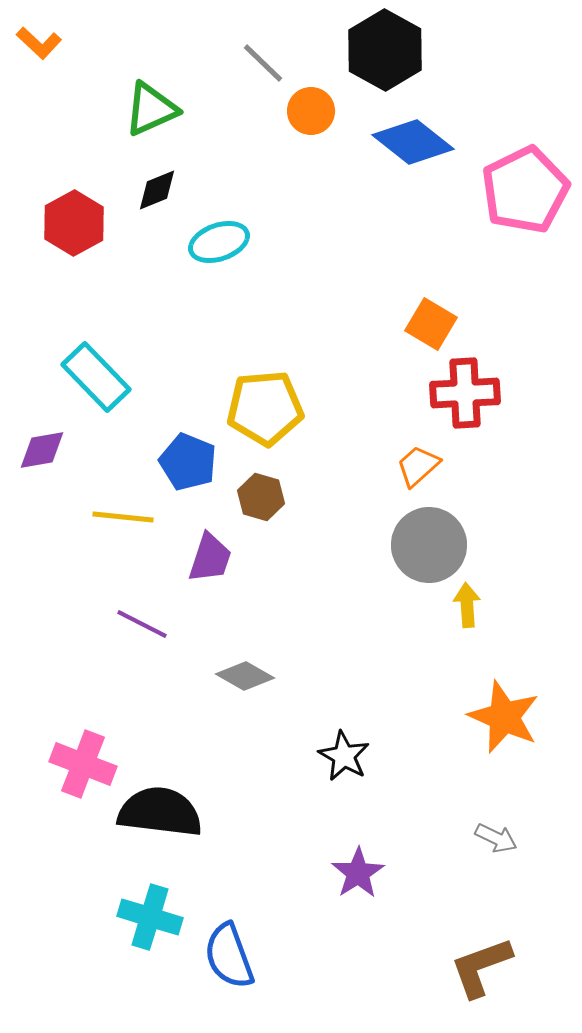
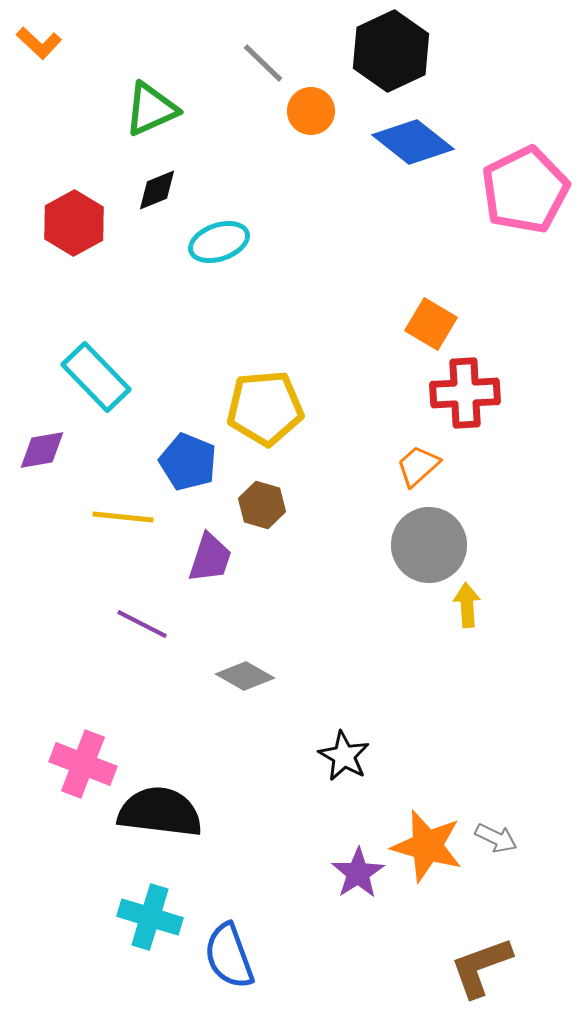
black hexagon: moved 6 px right, 1 px down; rotated 6 degrees clockwise
brown hexagon: moved 1 px right, 8 px down
orange star: moved 77 px left, 129 px down; rotated 8 degrees counterclockwise
